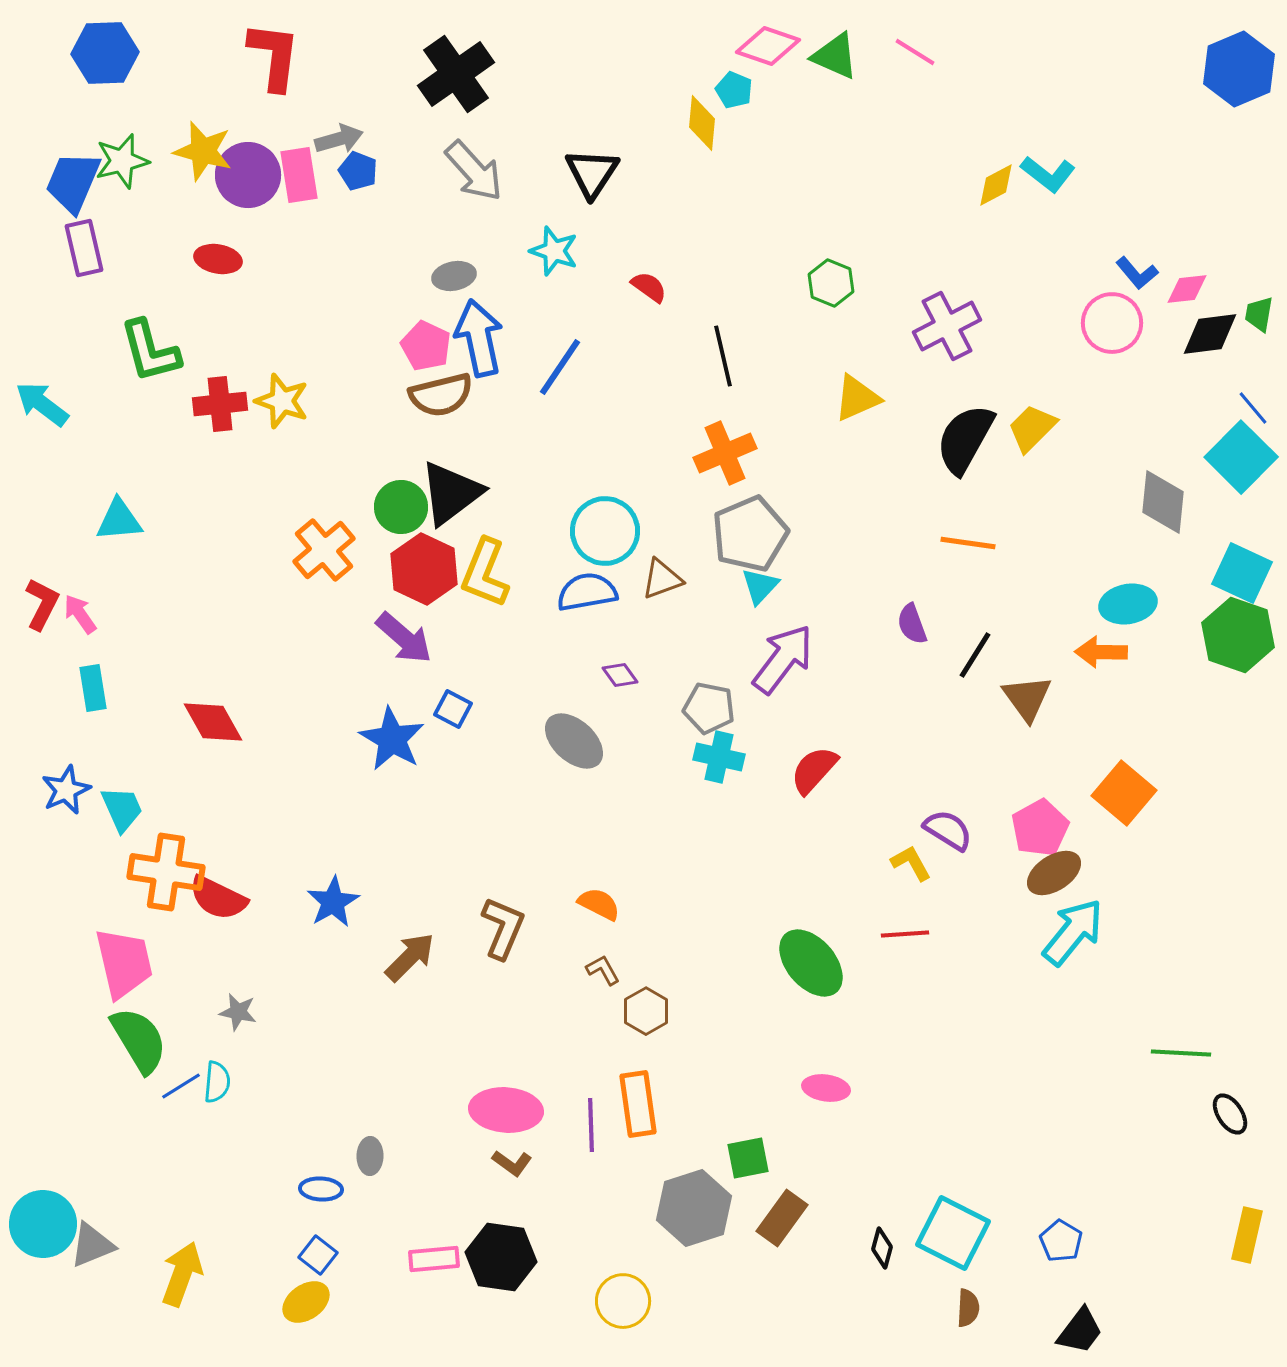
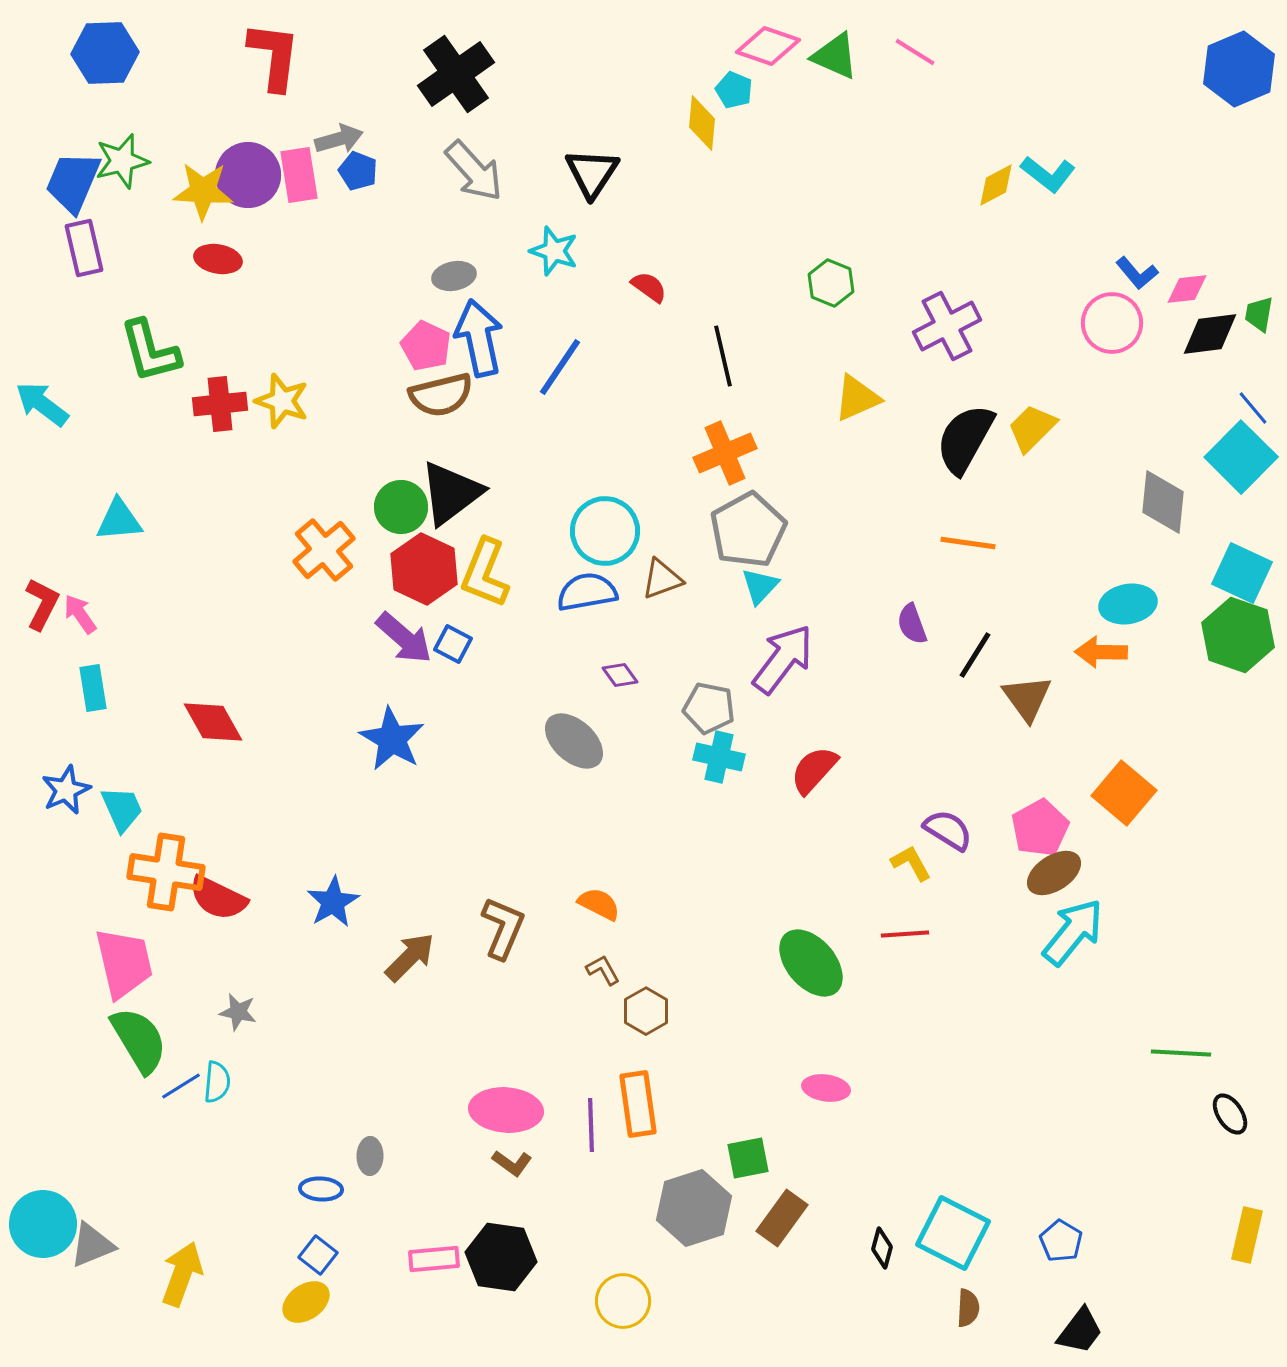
yellow star at (203, 151): moved 40 px down; rotated 12 degrees counterclockwise
gray pentagon at (750, 534): moved 2 px left, 4 px up; rotated 6 degrees counterclockwise
blue square at (453, 709): moved 65 px up
